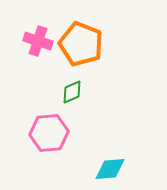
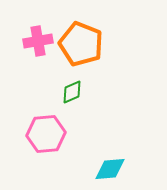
pink cross: rotated 28 degrees counterclockwise
pink hexagon: moved 3 px left, 1 px down
